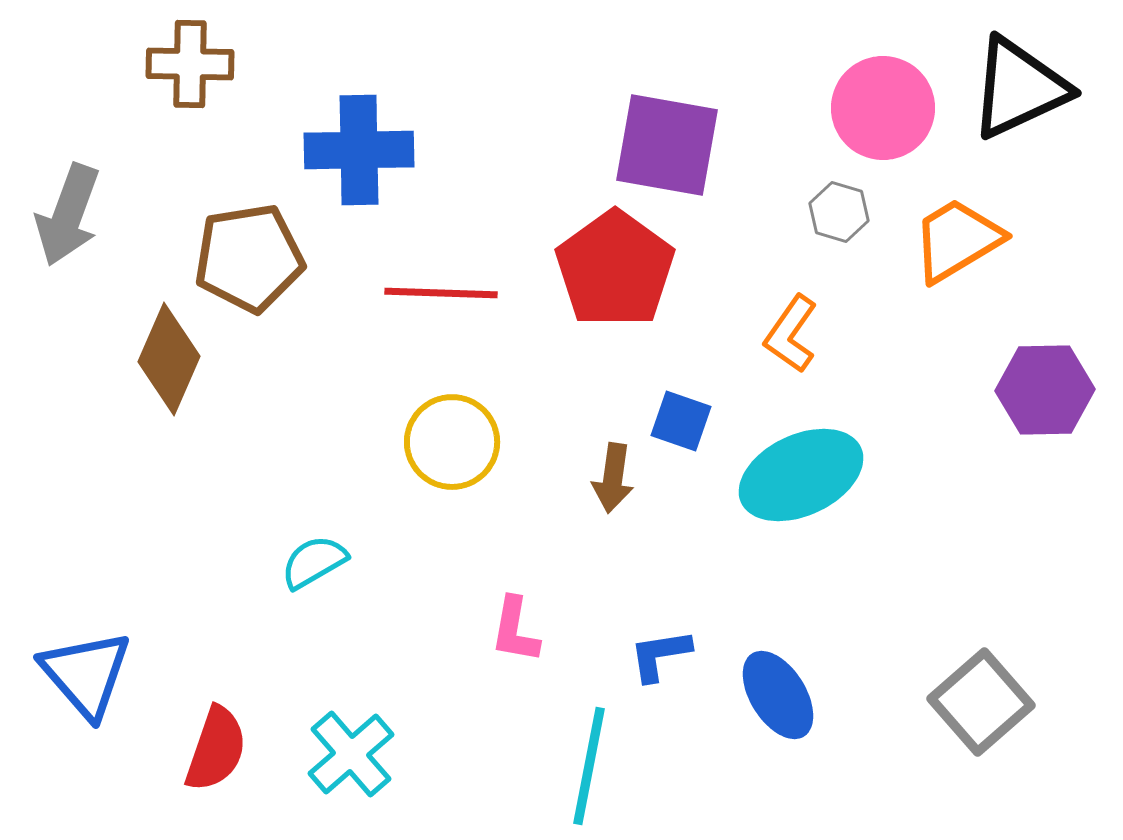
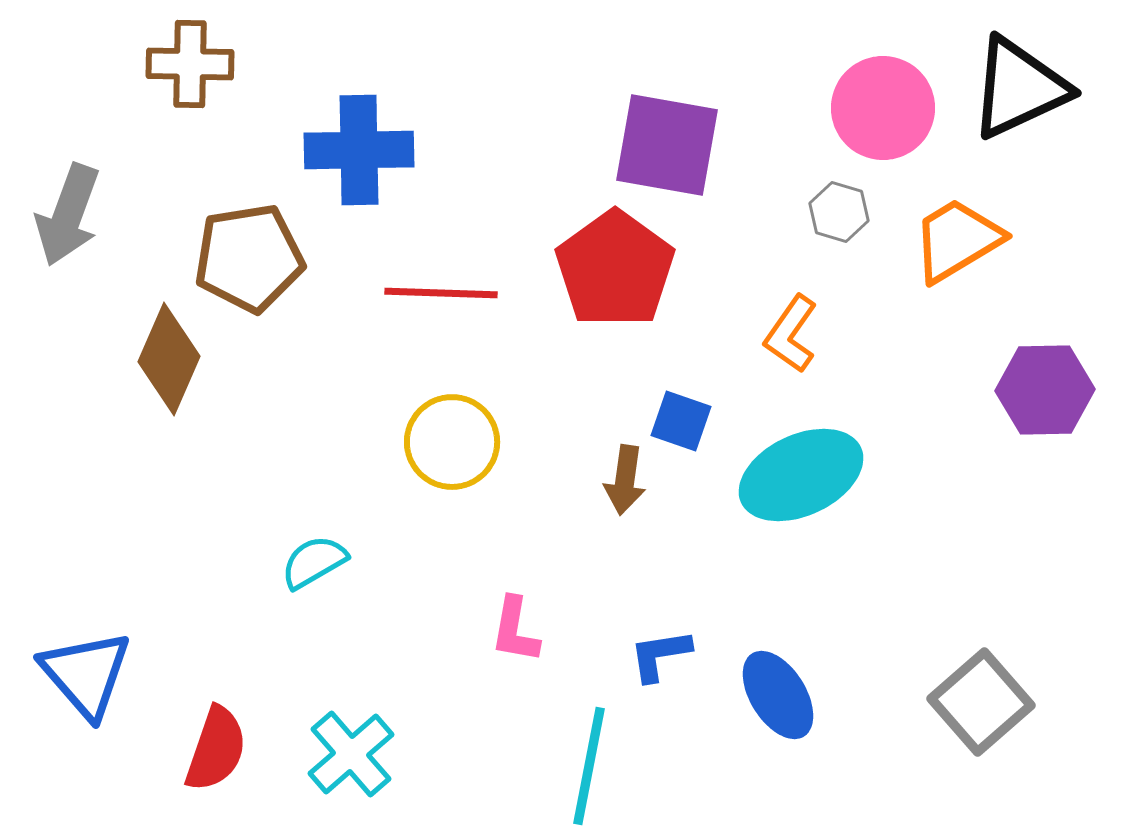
brown arrow: moved 12 px right, 2 px down
